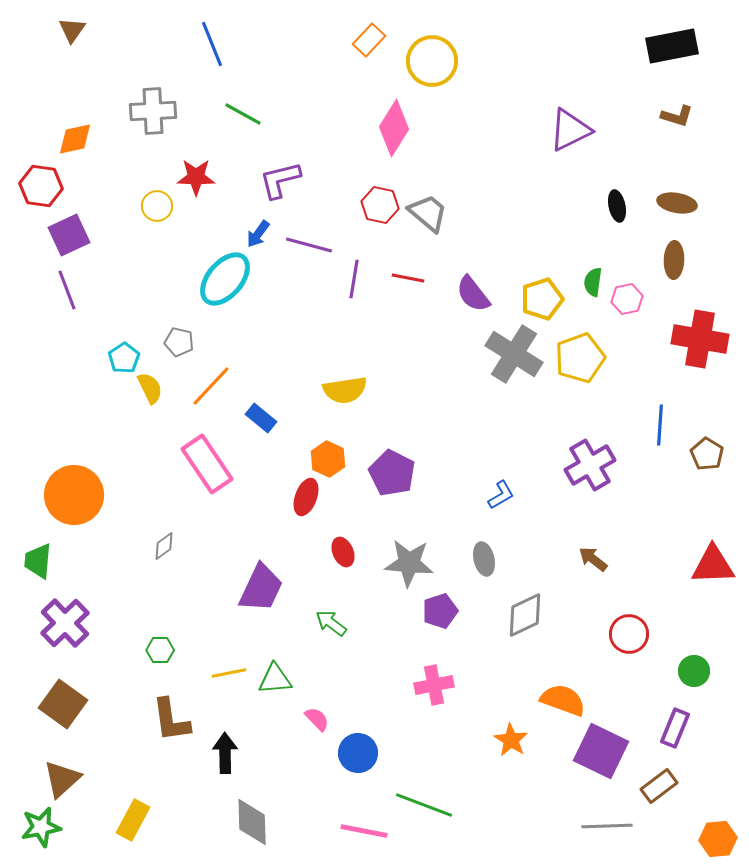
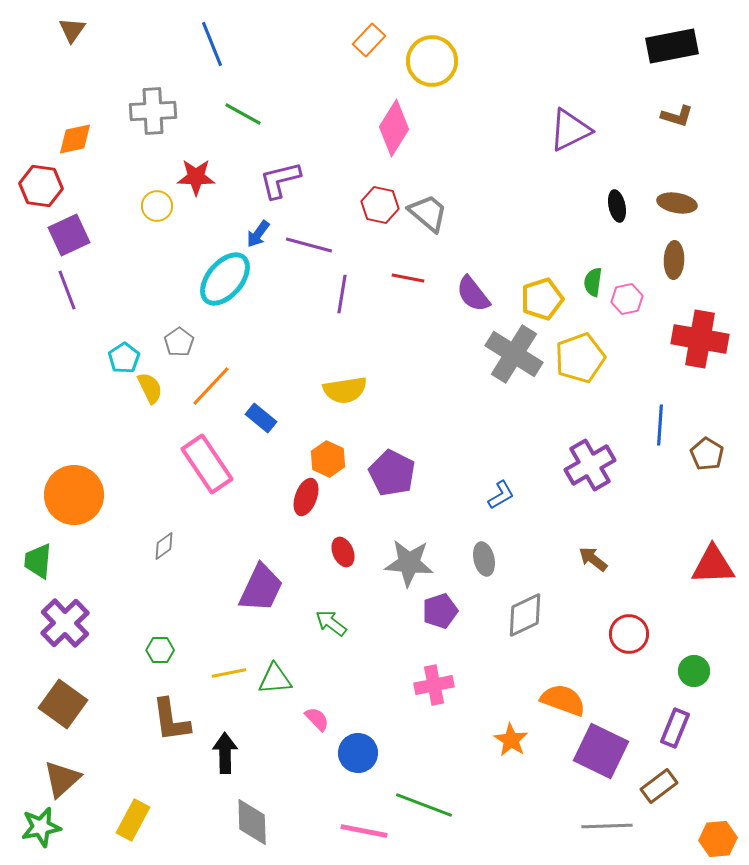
purple line at (354, 279): moved 12 px left, 15 px down
gray pentagon at (179, 342): rotated 24 degrees clockwise
